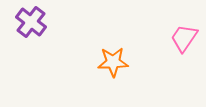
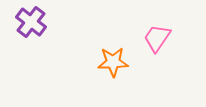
pink trapezoid: moved 27 px left
